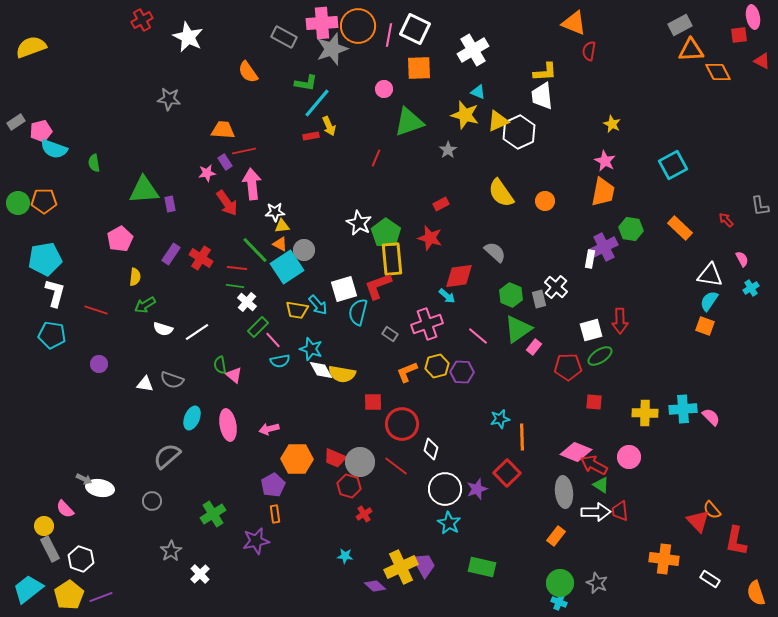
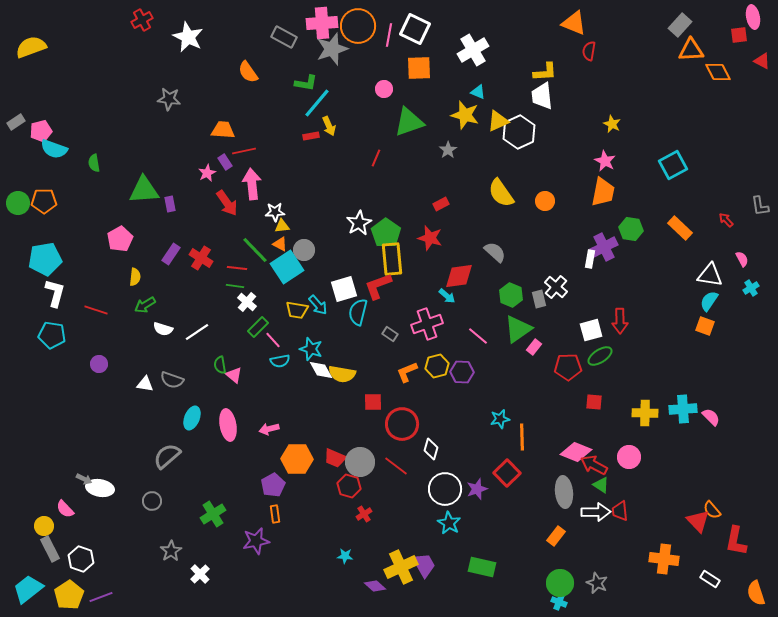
gray rectangle at (680, 25): rotated 20 degrees counterclockwise
pink star at (207, 173): rotated 18 degrees counterclockwise
white star at (359, 223): rotated 15 degrees clockwise
